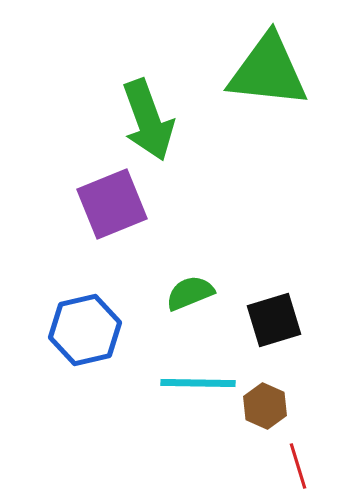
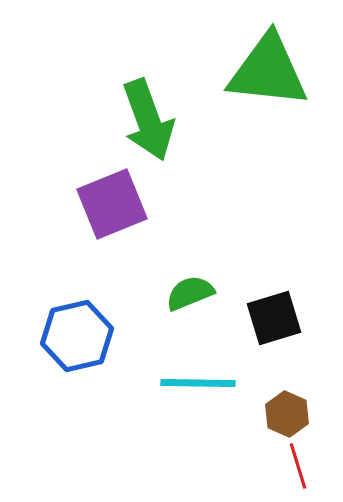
black square: moved 2 px up
blue hexagon: moved 8 px left, 6 px down
brown hexagon: moved 22 px right, 8 px down
